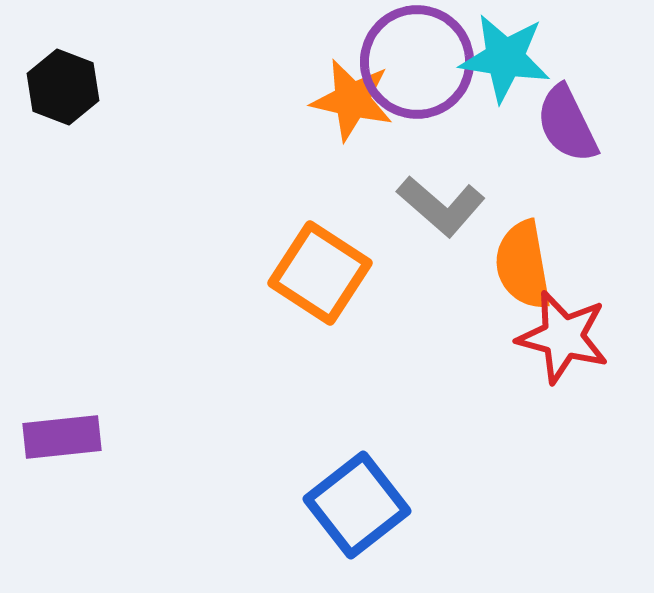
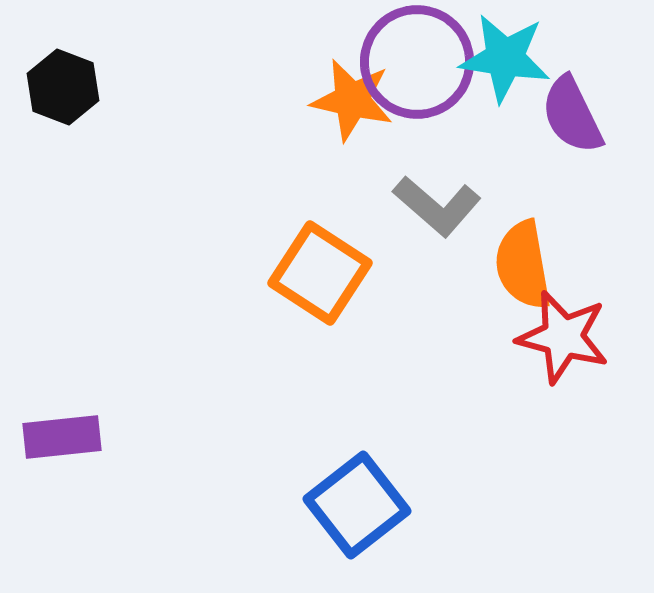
purple semicircle: moved 5 px right, 9 px up
gray L-shape: moved 4 px left
